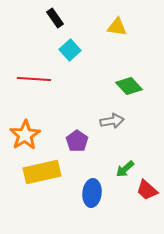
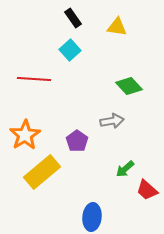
black rectangle: moved 18 px right
yellow rectangle: rotated 27 degrees counterclockwise
blue ellipse: moved 24 px down
